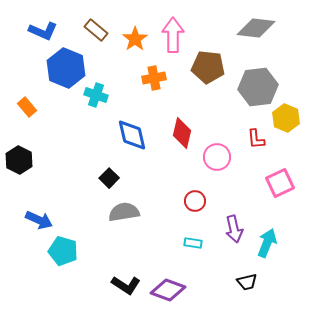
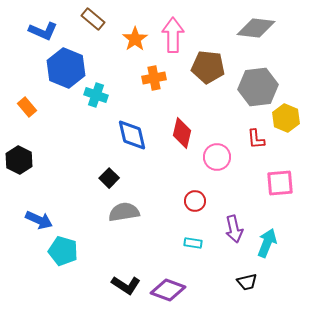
brown rectangle: moved 3 px left, 11 px up
pink square: rotated 20 degrees clockwise
